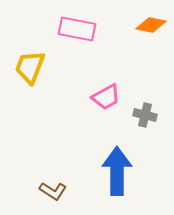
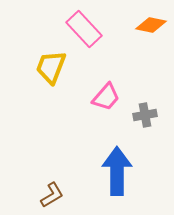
pink rectangle: moved 7 px right; rotated 36 degrees clockwise
yellow trapezoid: moved 21 px right
pink trapezoid: rotated 20 degrees counterclockwise
gray cross: rotated 25 degrees counterclockwise
brown L-shape: moved 1 px left, 4 px down; rotated 64 degrees counterclockwise
